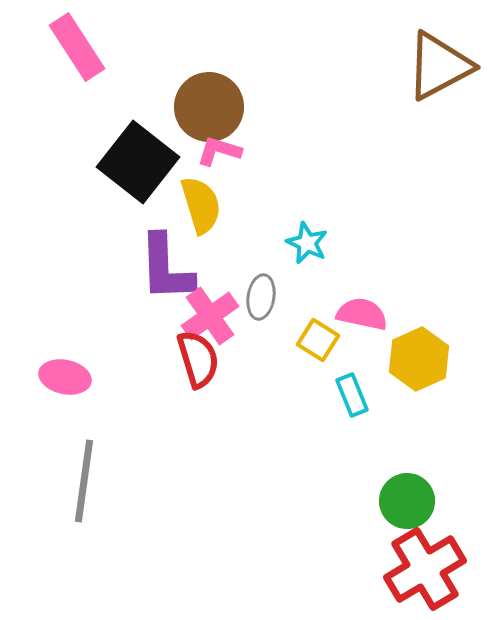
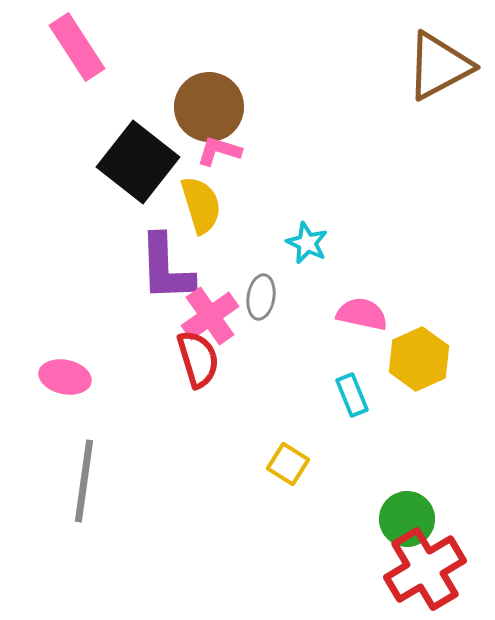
yellow square: moved 30 px left, 124 px down
green circle: moved 18 px down
